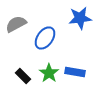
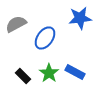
blue rectangle: rotated 18 degrees clockwise
